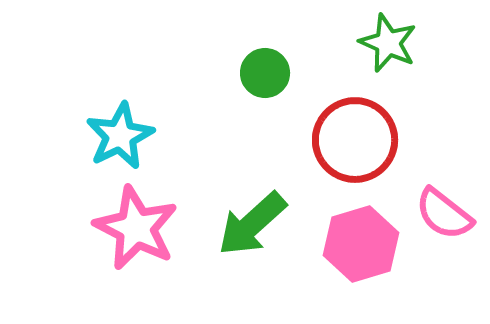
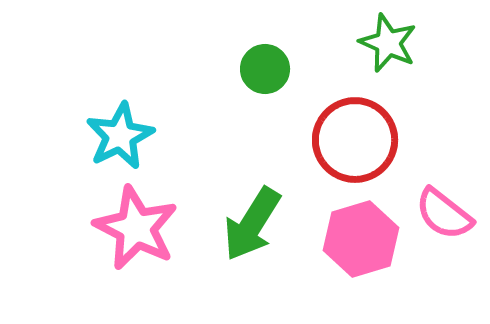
green circle: moved 4 px up
green arrow: rotated 16 degrees counterclockwise
pink hexagon: moved 5 px up
